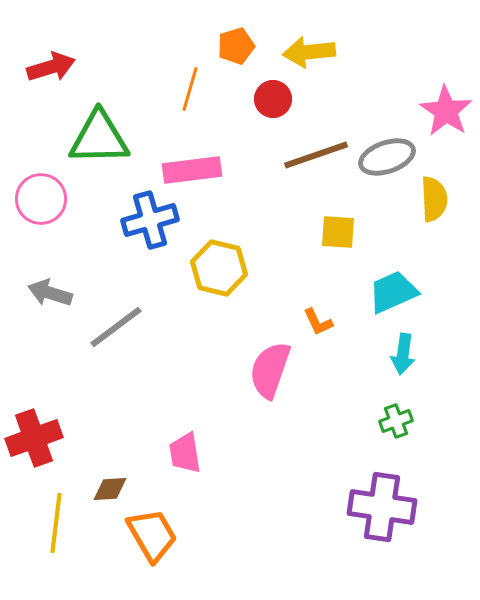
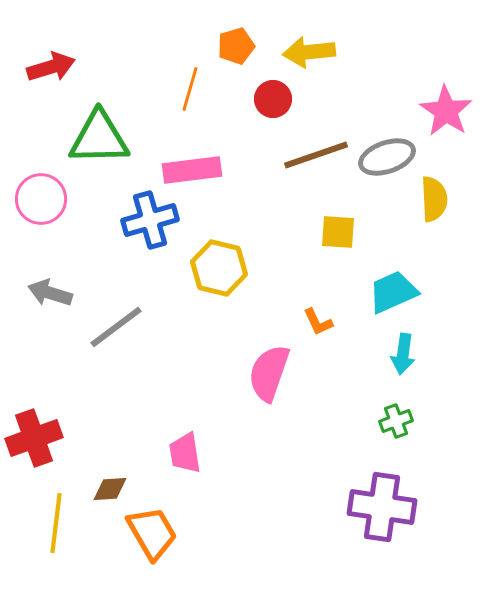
pink semicircle: moved 1 px left, 3 px down
orange trapezoid: moved 2 px up
